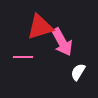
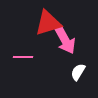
red triangle: moved 8 px right, 4 px up
pink arrow: moved 3 px right, 2 px up
